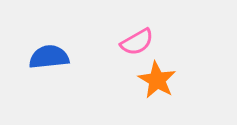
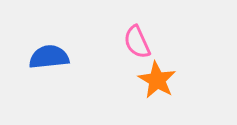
pink semicircle: rotated 96 degrees clockwise
